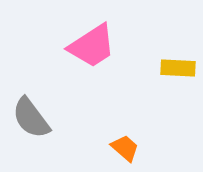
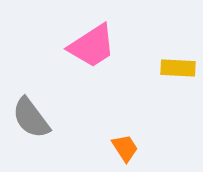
orange trapezoid: rotated 16 degrees clockwise
